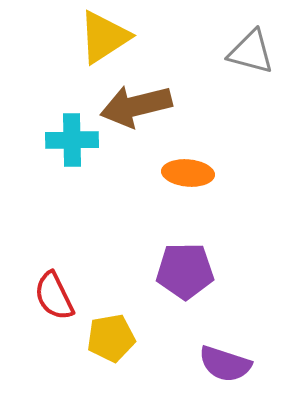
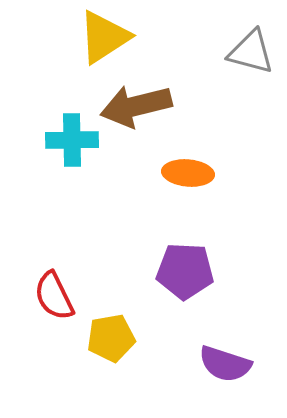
purple pentagon: rotated 4 degrees clockwise
